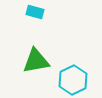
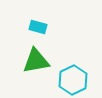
cyan rectangle: moved 3 px right, 15 px down
